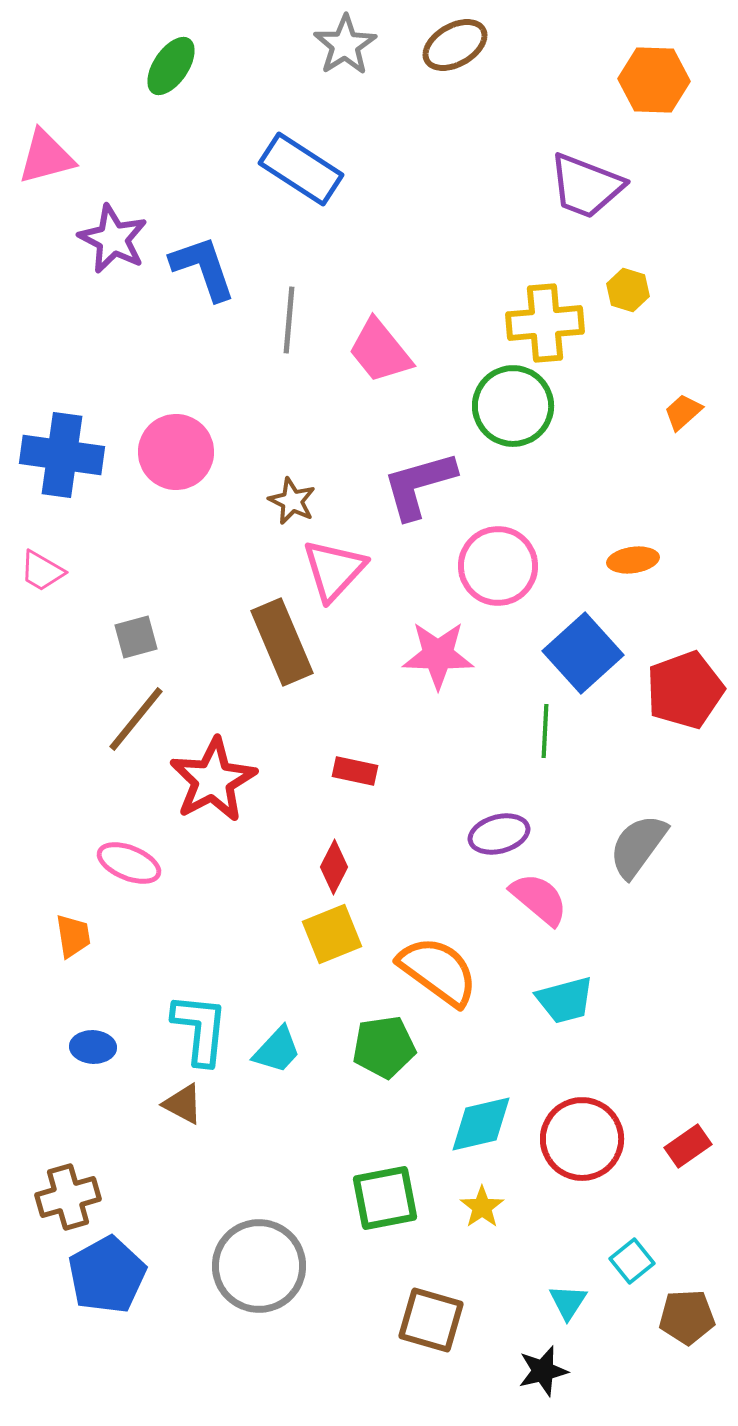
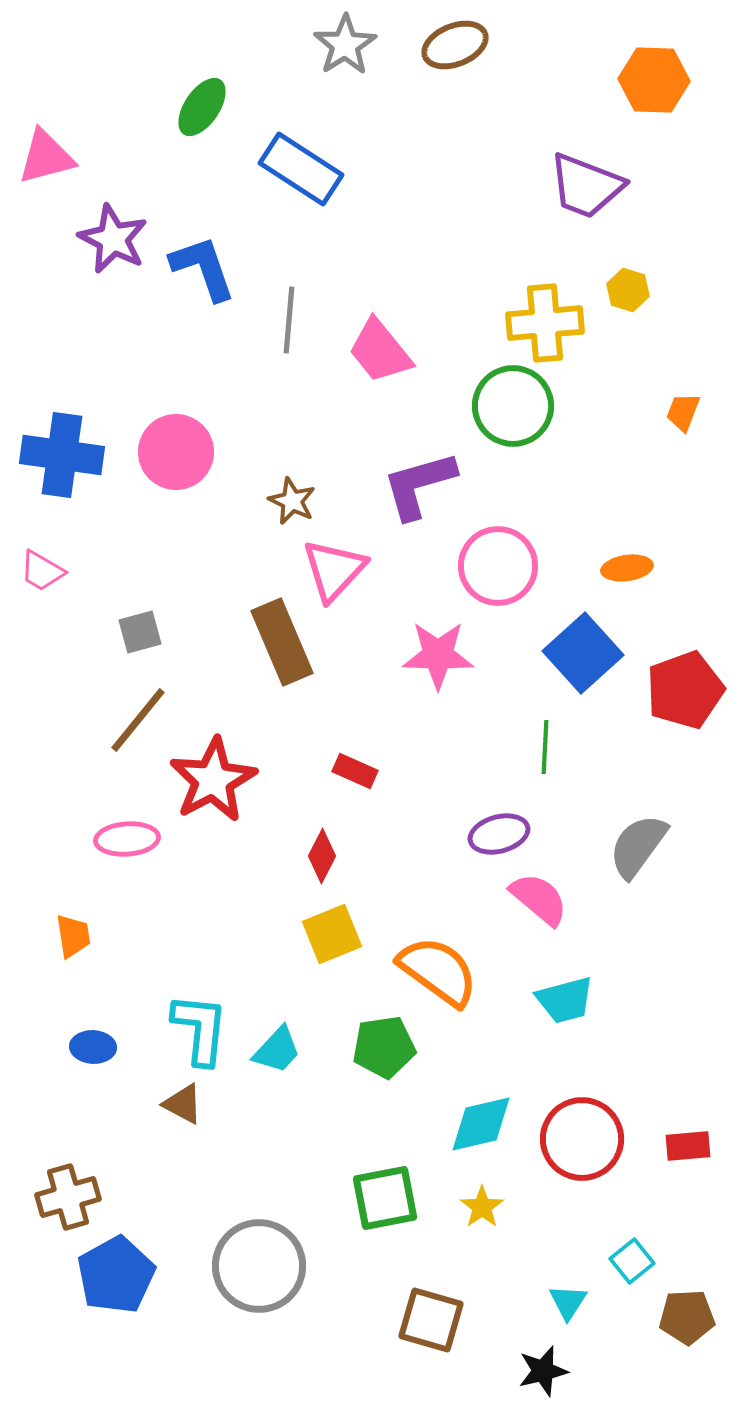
brown ellipse at (455, 45): rotated 8 degrees clockwise
green ellipse at (171, 66): moved 31 px right, 41 px down
orange trapezoid at (683, 412): rotated 27 degrees counterclockwise
orange ellipse at (633, 560): moved 6 px left, 8 px down
gray square at (136, 637): moved 4 px right, 5 px up
brown line at (136, 719): moved 2 px right, 1 px down
green line at (545, 731): moved 16 px down
red rectangle at (355, 771): rotated 12 degrees clockwise
pink ellipse at (129, 863): moved 2 px left, 24 px up; rotated 26 degrees counterclockwise
red diamond at (334, 867): moved 12 px left, 11 px up
red rectangle at (688, 1146): rotated 30 degrees clockwise
blue pentagon at (107, 1275): moved 9 px right
